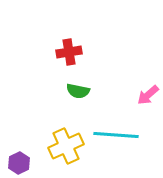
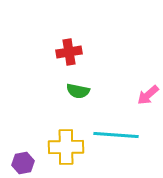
yellow cross: moved 1 px down; rotated 24 degrees clockwise
purple hexagon: moved 4 px right; rotated 15 degrees clockwise
